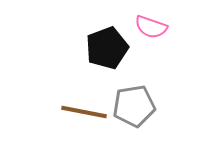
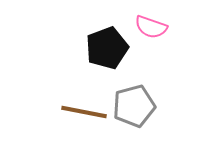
gray pentagon: rotated 6 degrees counterclockwise
